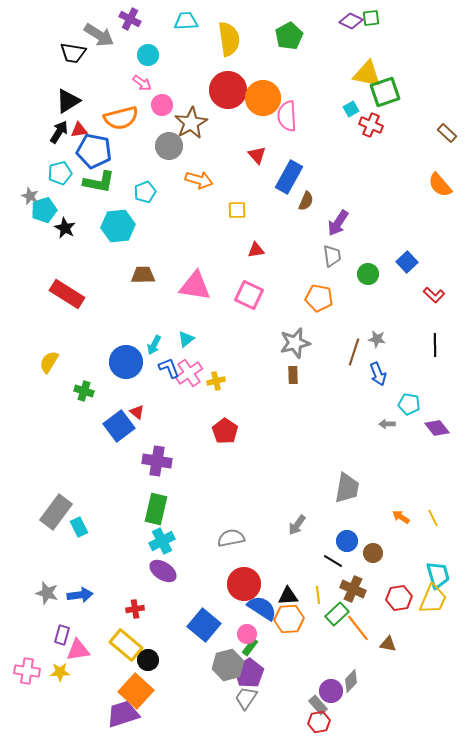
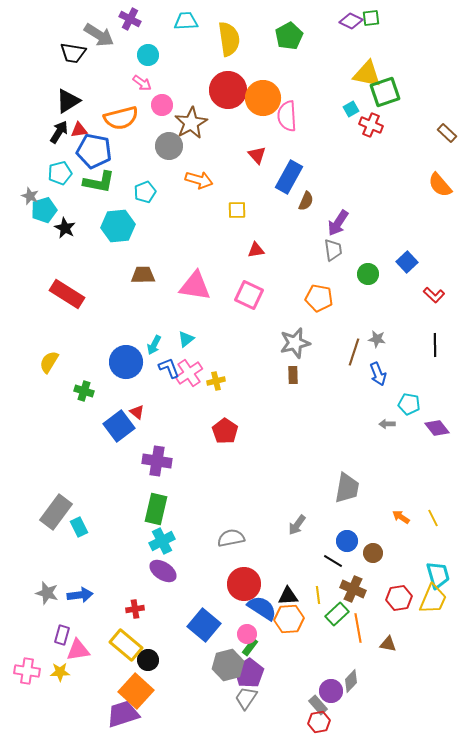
gray trapezoid at (332, 256): moved 1 px right, 6 px up
orange line at (358, 628): rotated 28 degrees clockwise
